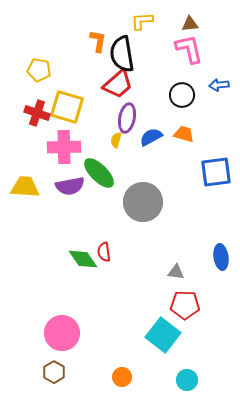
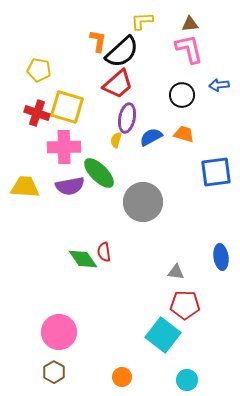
black semicircle: moved 2 px up; rotated 123 degrees counterclockwise
pink circle: moved 3 px left, 1 px up
